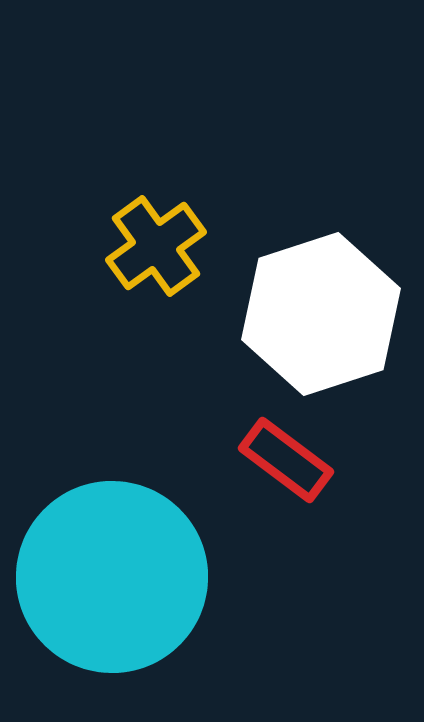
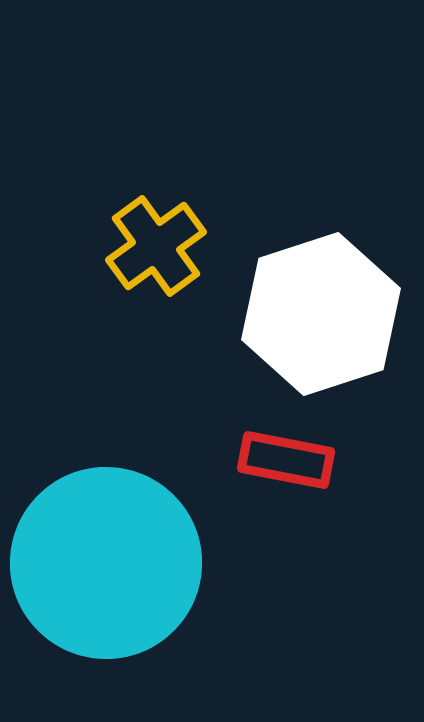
red rectangle: rotated 26 degrees counterclockwise
cyan circle: moved 6 px left, 14 px up
